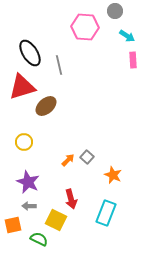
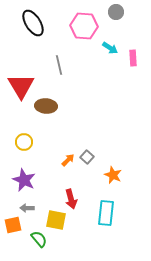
gray circle: moved 1 px right, 1 px down
pink hexagon: moved 1 px left, 1 px up
cyan arrow: moved 17 px left, 12 px down
black ellipse: moved 3 px right, 30 px up
pink rectangle: moved 2 px up
red triangle: moved 1 px left, 1 px up; rotated 44 degrees counterclockwise
brown ellipse: rotated 45 degrees clockwise
purple star: moved 4 px left, 2 px up
gray arrow: moved 2 px left, 2 px down
cyan rectangle: rotated 15 degrees counterclockwise
yellow square: rotated 15 degrees counterclockwise
green semicircle: rotated 24 degrees clockwise
